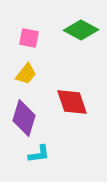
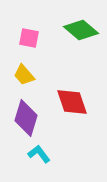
green diamond: rotated 12 degrees clockwise
yellow trapezoid: moved 2 px left, 1 px down; rotated 100 degrees clockwise
purple diamond: moved 2 px right
cyan L-shape: rotated 120 degrees counterclockwise
